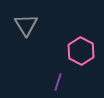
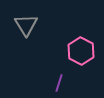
purple line: moved 1 px right, 1 px down
